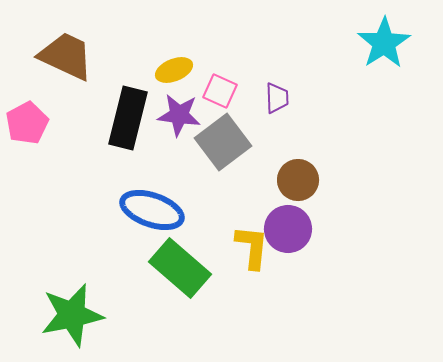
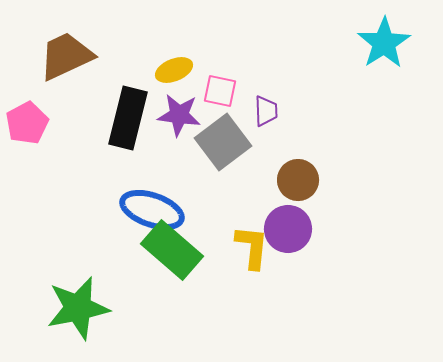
brown trapezoid: rotated 50 degrees counterclockwise
pink square: rotated 12 degrees counterclockwise
purple trapezoid: moved 11 px left, 13 px down
green rectangle: moved 8 px left, 18 px up
green star: moved 6 px right, 7 px up
